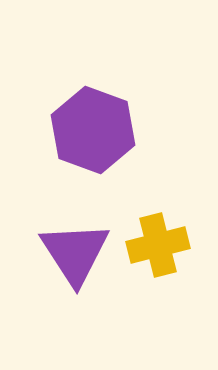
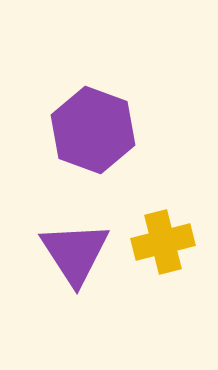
yellow cross: moved 5 px right, 3 px up
